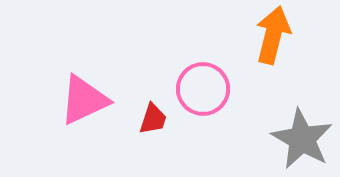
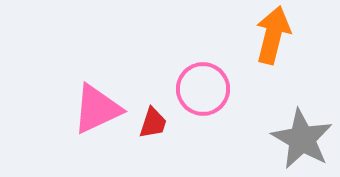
pink triangle: moved 13 px right, 9 px down
red trapezoid: moved 4 px down
